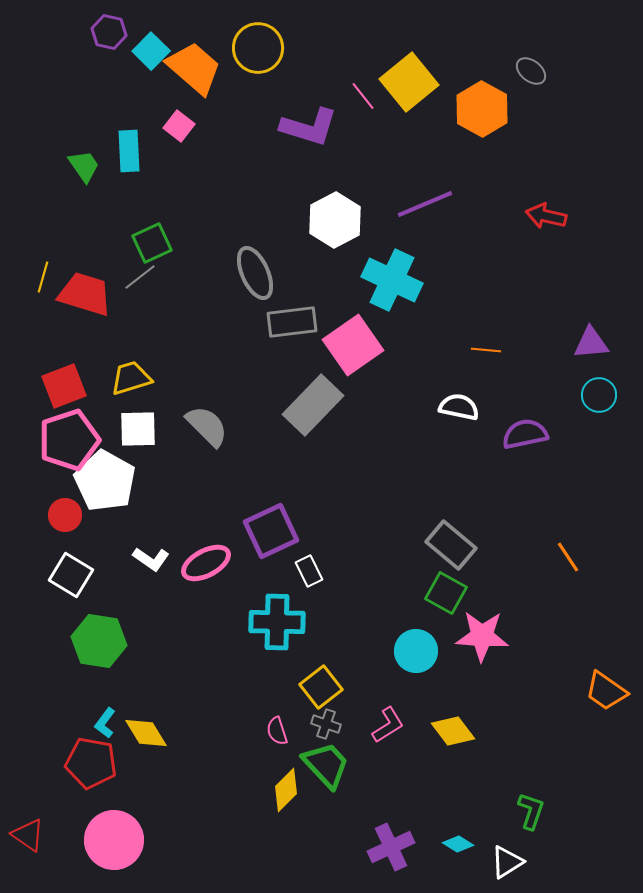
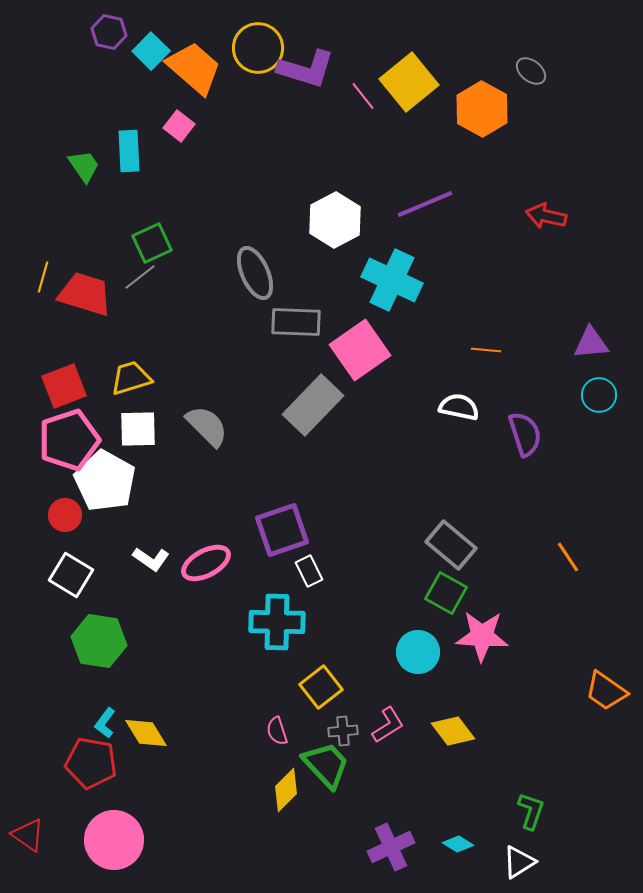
purple L-shape at (309, 127): moved 3 px left, 58 px up
gray rectangle at (292, 322): moved 4 px right; rotated 9 degrees clockwise
pink square at (353, 345): moved 7 px right, 5 px down
purple semicircle at (525, 434): rotated 84 degrees clockwise
purple square at (271, 531): moved 11 px right, 1 px up; rotated 6 degrees clockwise
cyan circle at (416, 651): moved 2 px right, 1 px down
gray cross at (326, 724): moved 17 px right, 7 px down; rotated 24 degrees counterclockwise
white triangle at (507, 862): moved 12 px right
